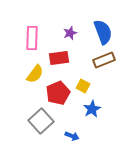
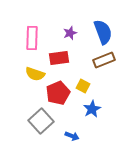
yellow semicircle: rotated 72 degrees clockwise
